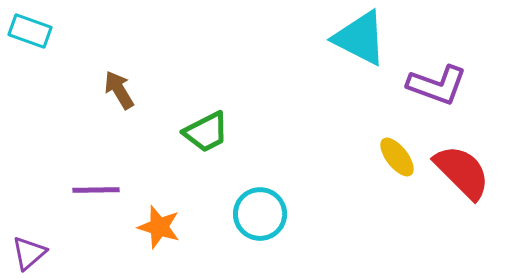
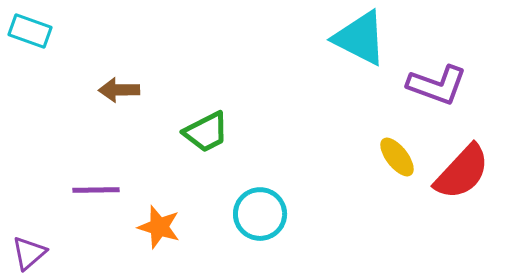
brown arrow: rotated 60 degrees counterclockwise
red semicircle: rotated 88 degrees clockwise
